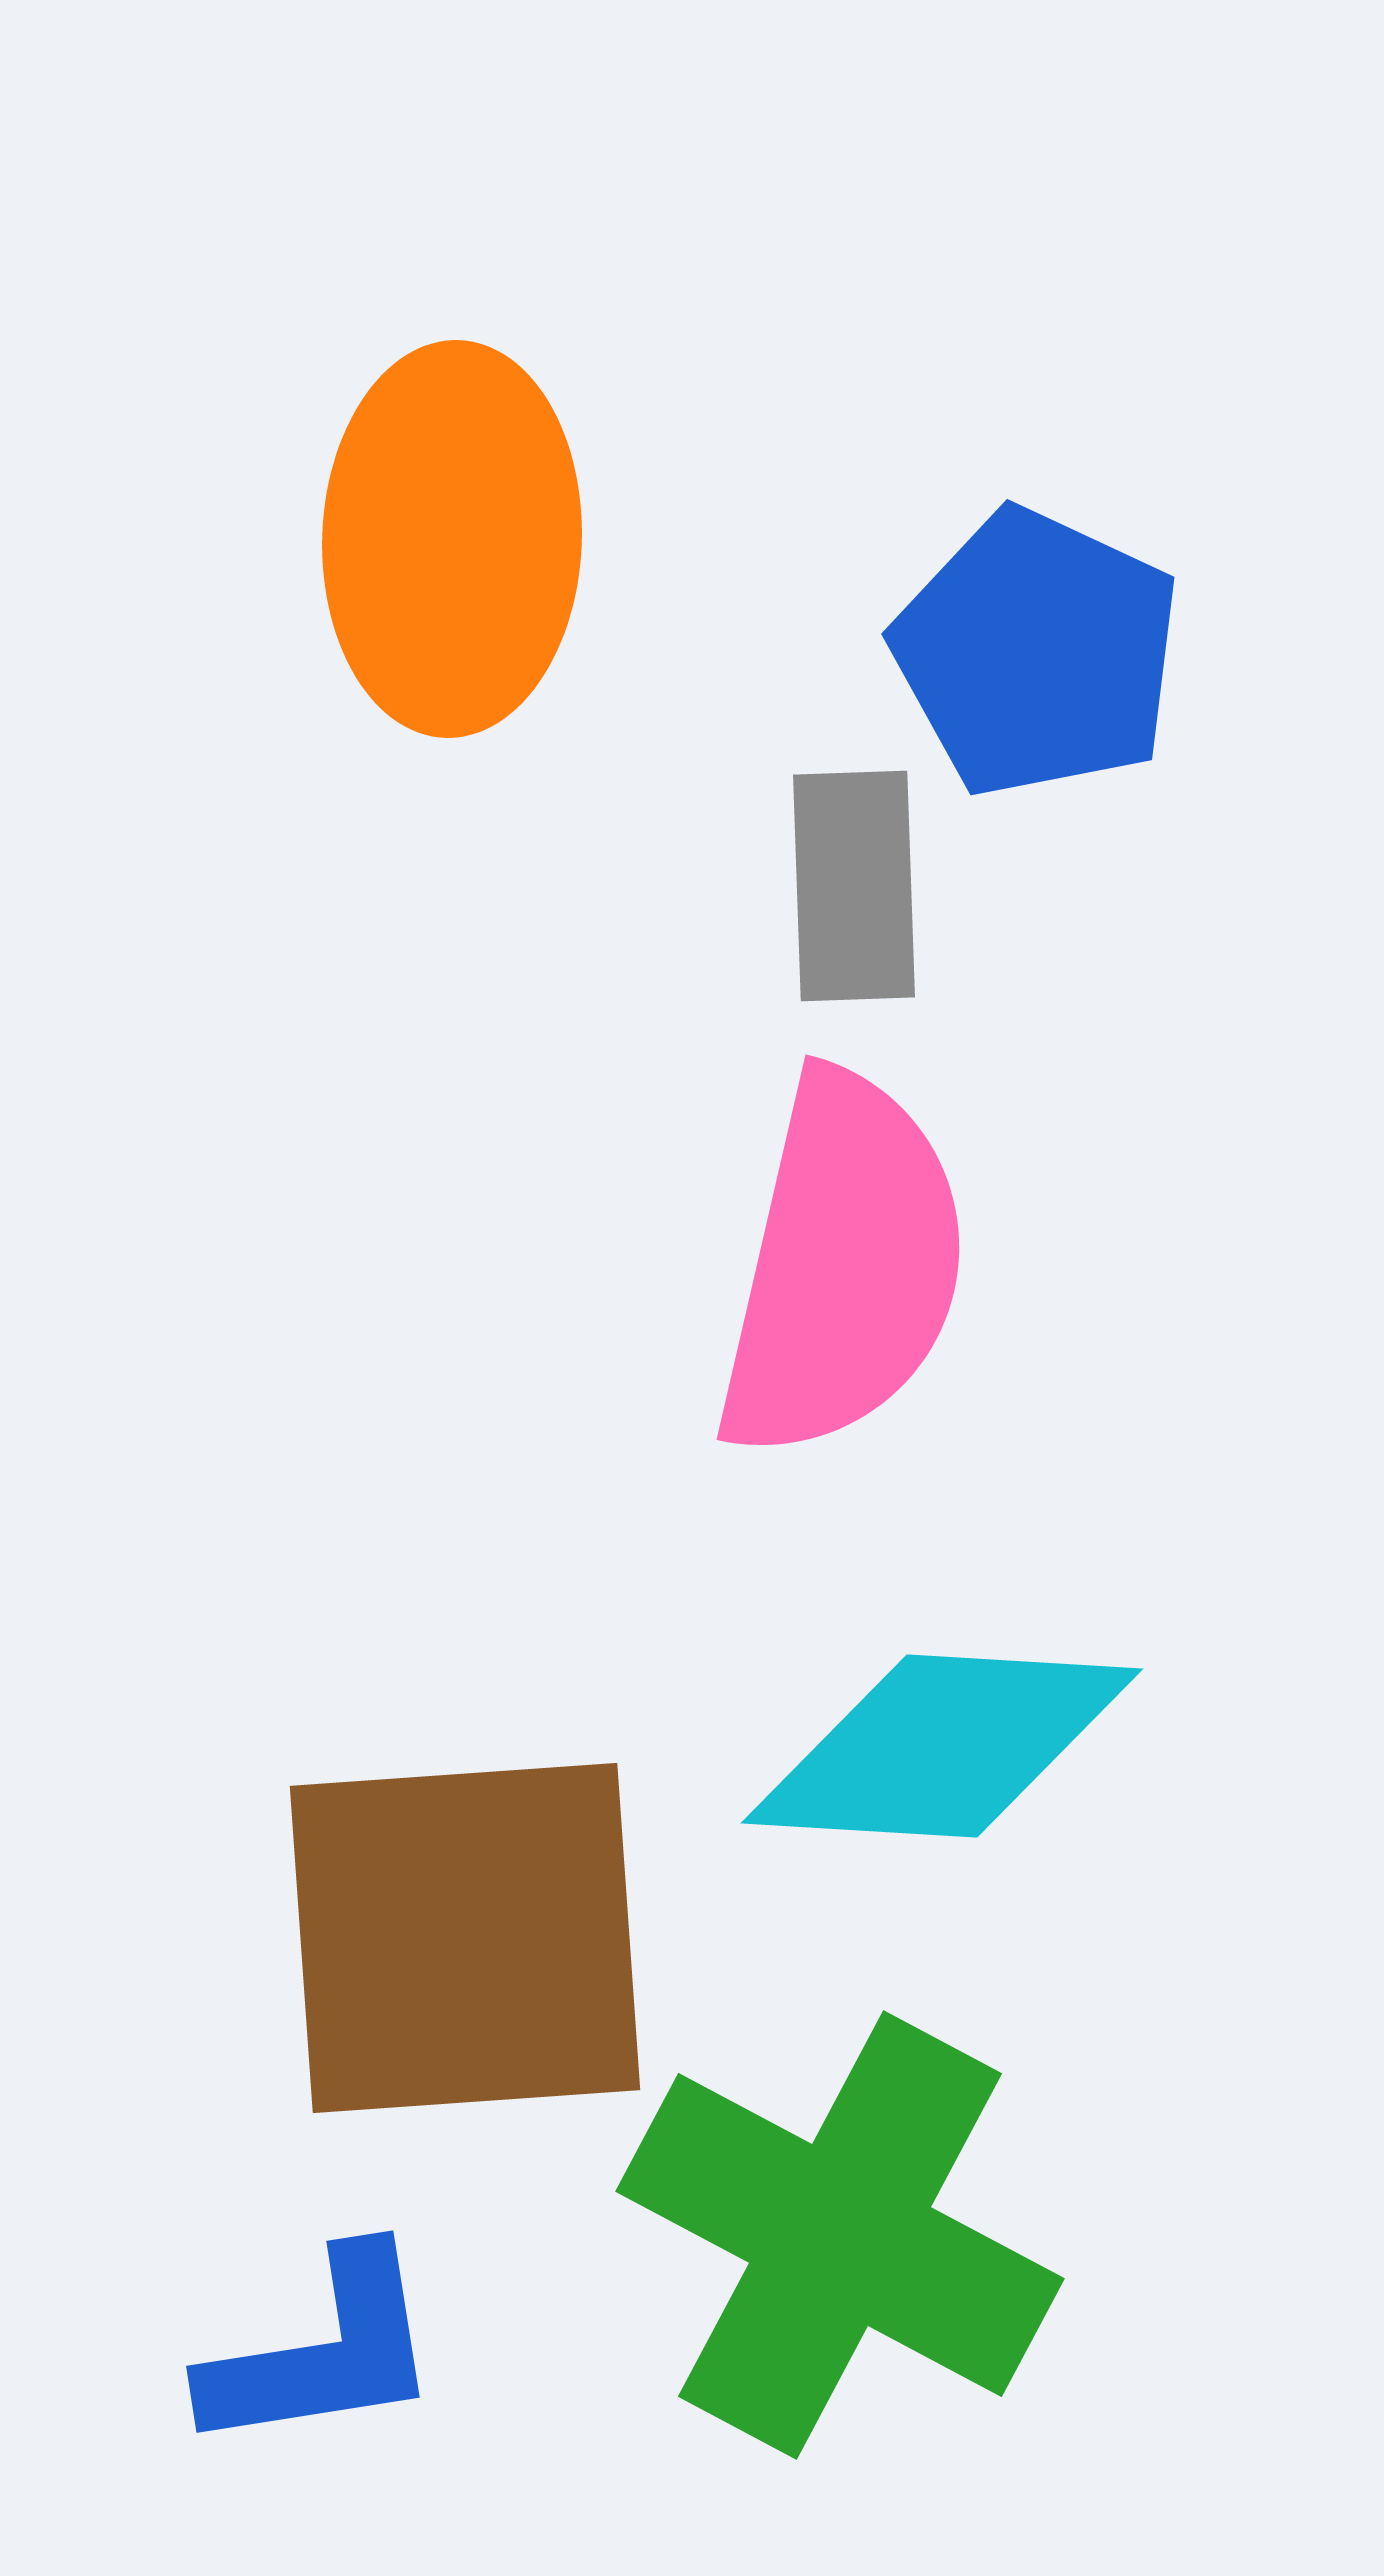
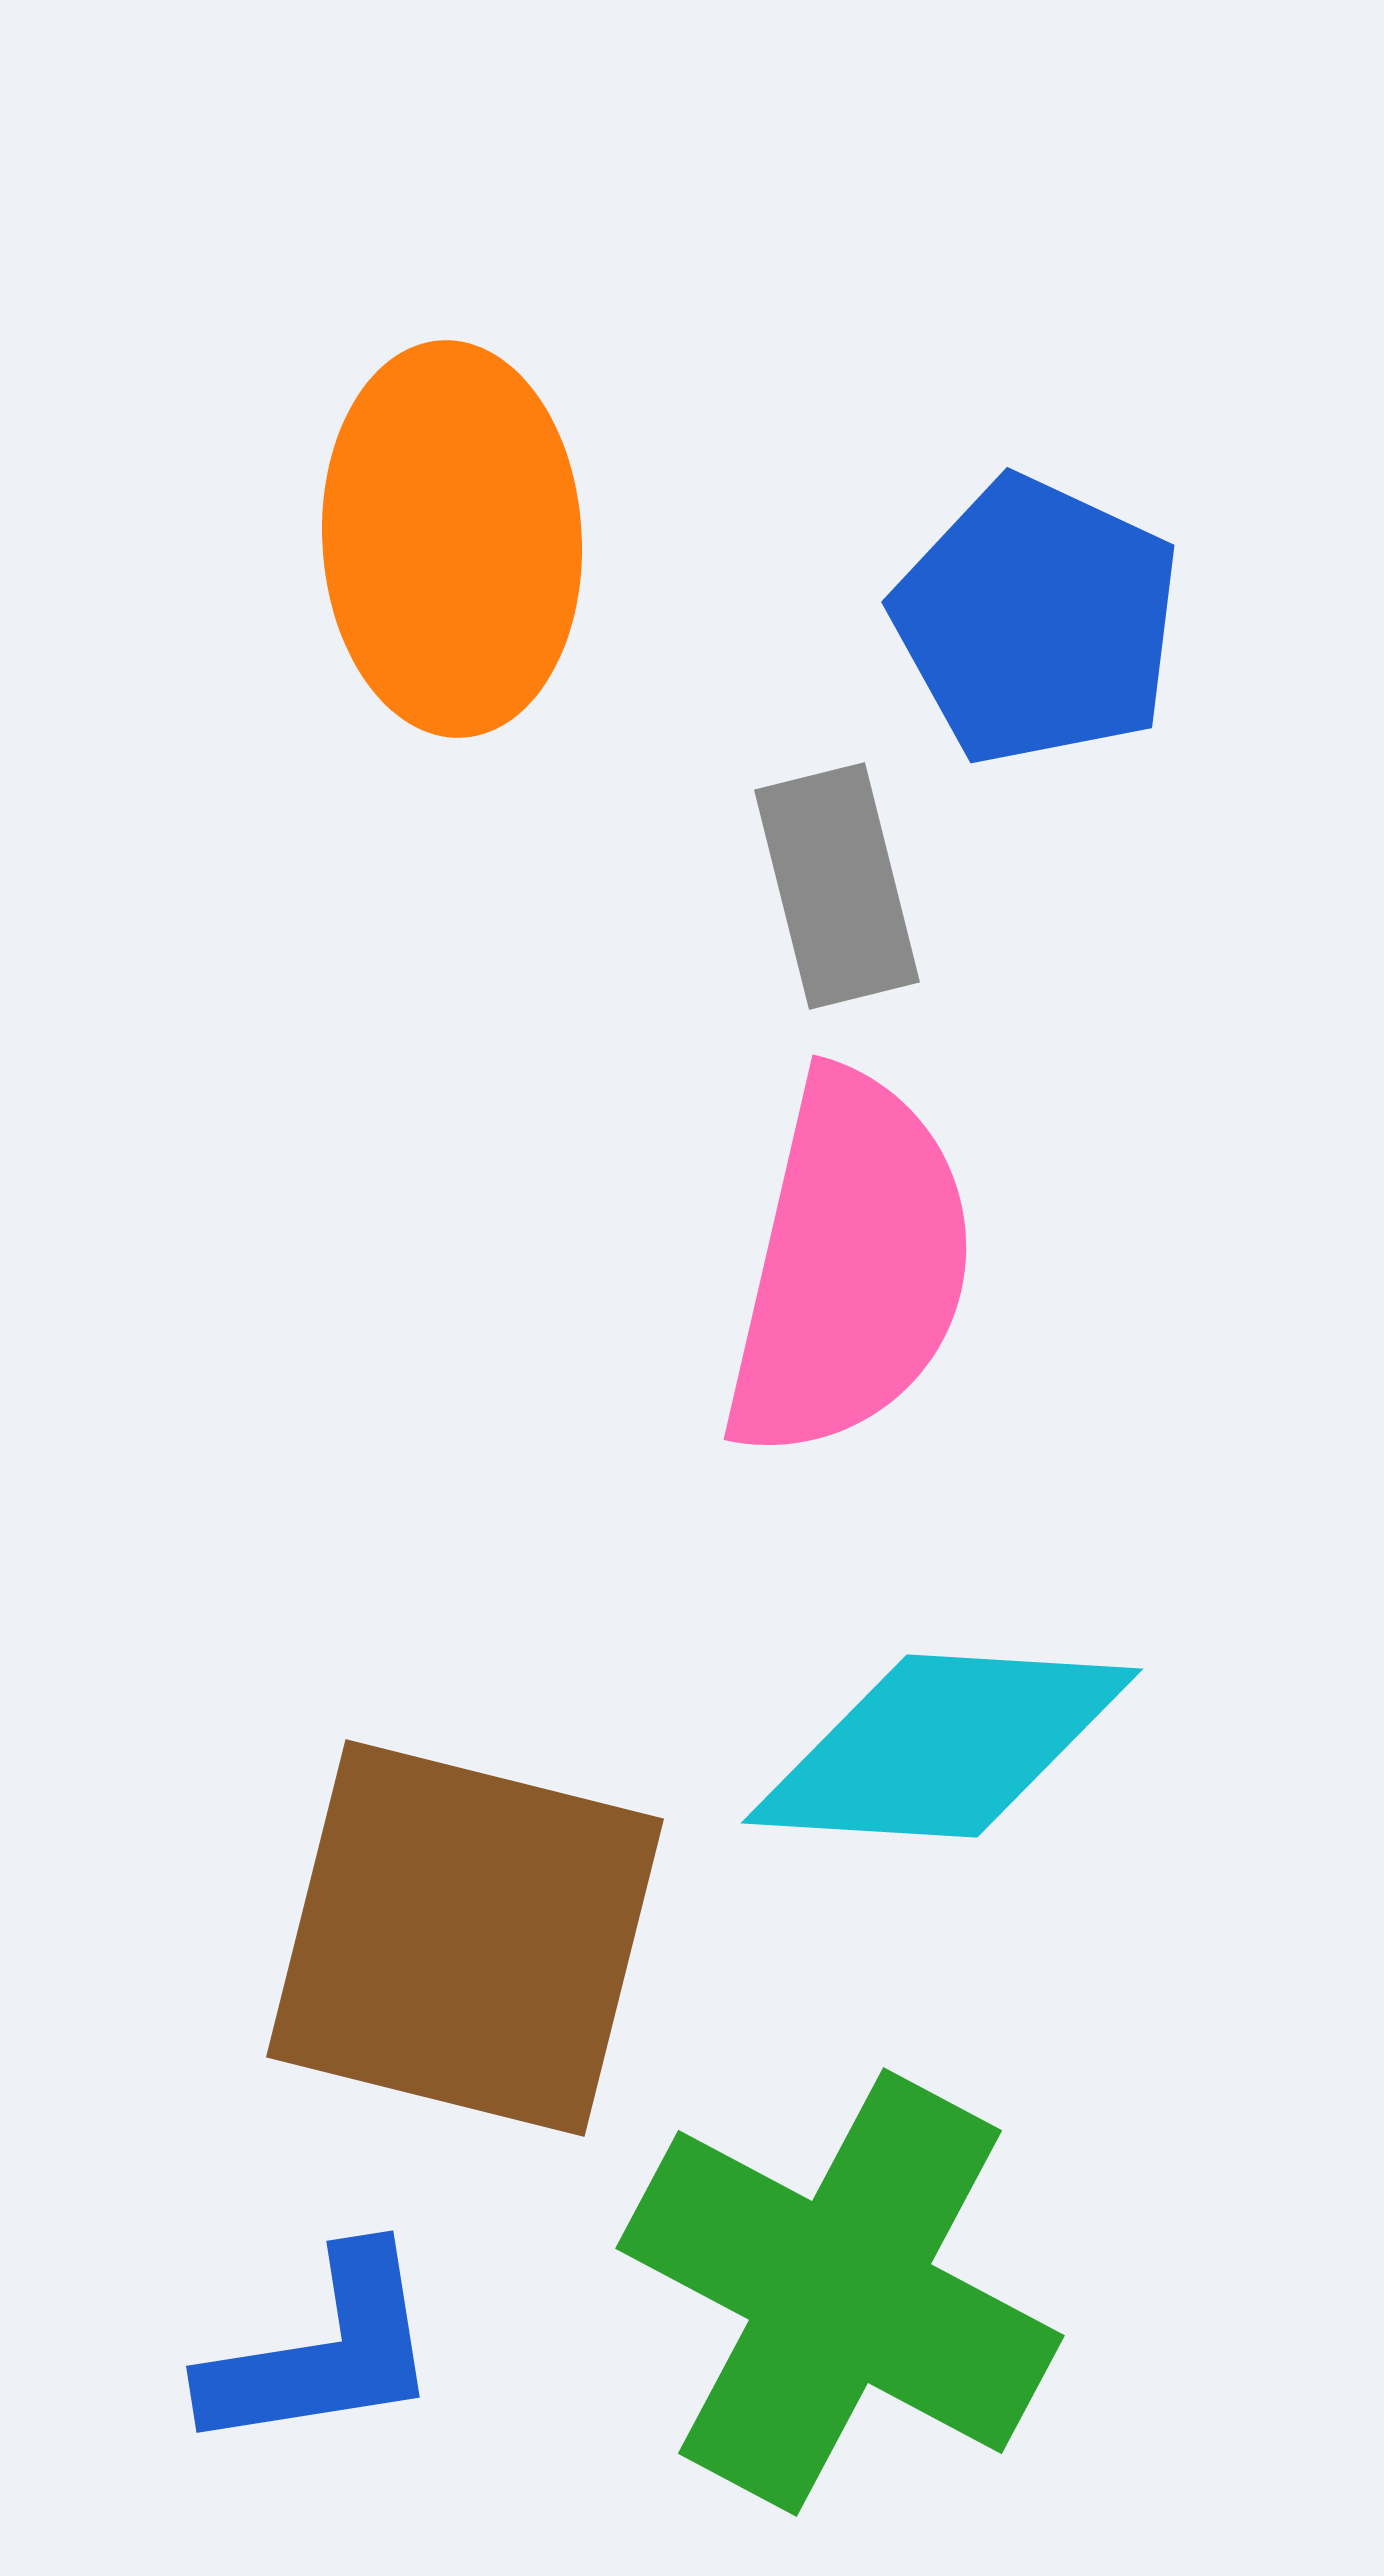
orange ellipse: rotated 5 degrees counterclockwise
blue pentagon: moved 32 px up
gray rectangle: moved 17 px left; rotated 12 degrees counterclockwise
pink semicircle: moved 7 px right
brown square: rotated 18 degrees clockwise
green cross: moved 57 px down
